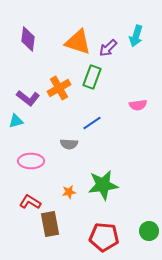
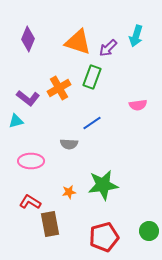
purple diamond: rotated 15 degrees clockwise
red pentagon: rotated 20 degrees counterclockwise
